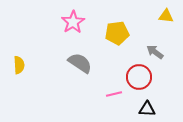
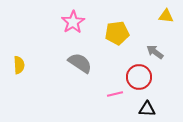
pink line: moved 1 px right
